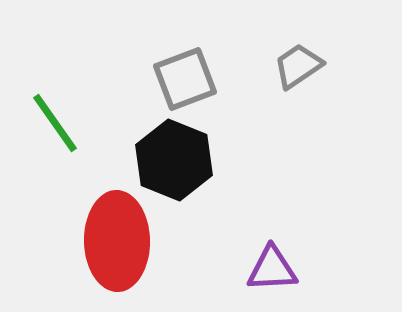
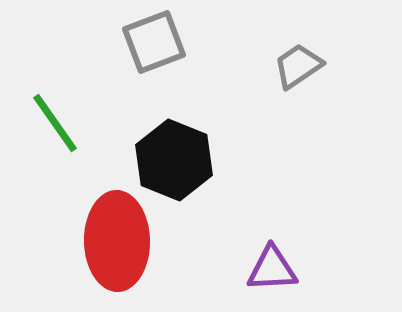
gray square: moved 31 px left, 37 px up
